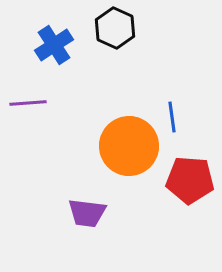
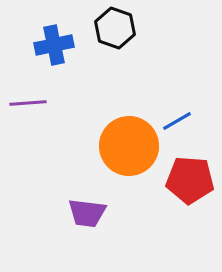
black hexagon: rotated 6 degrees counterclockwise
blue cross: rotated 21 degrees clockwise
blue line: moved 5 px right, 4 px down; rotated 68 degrees clockwise
